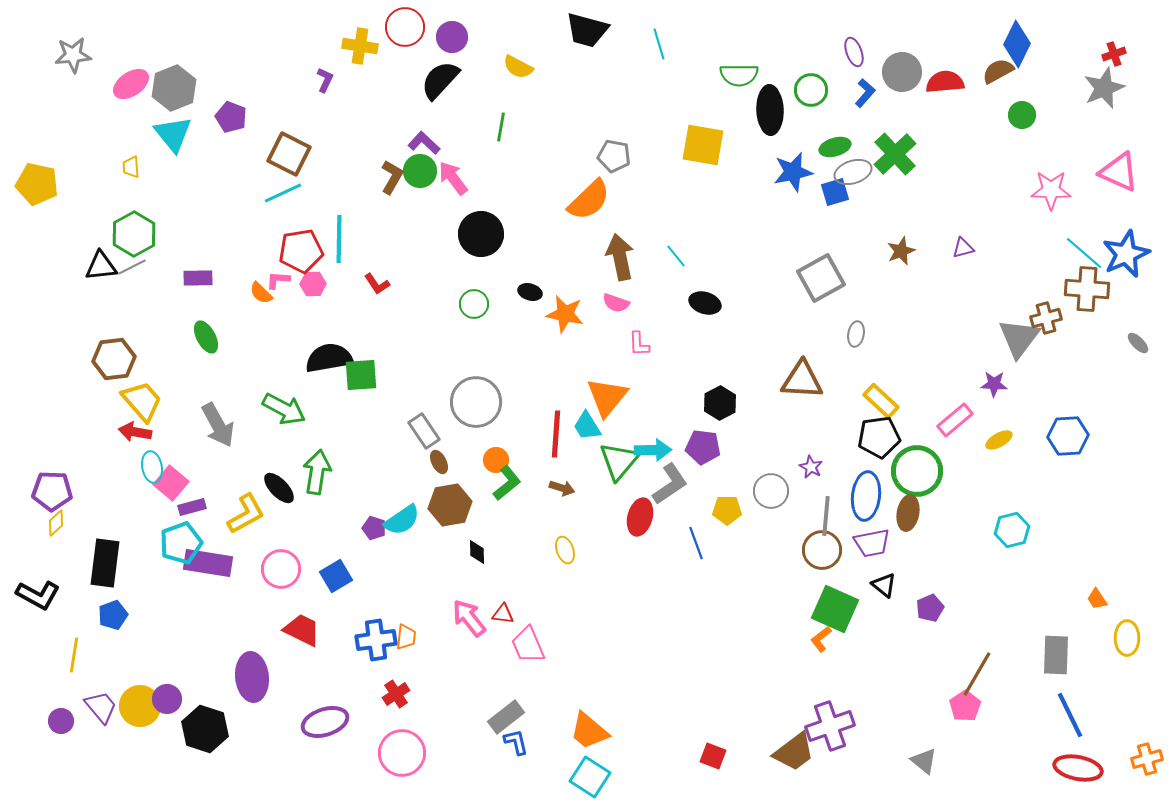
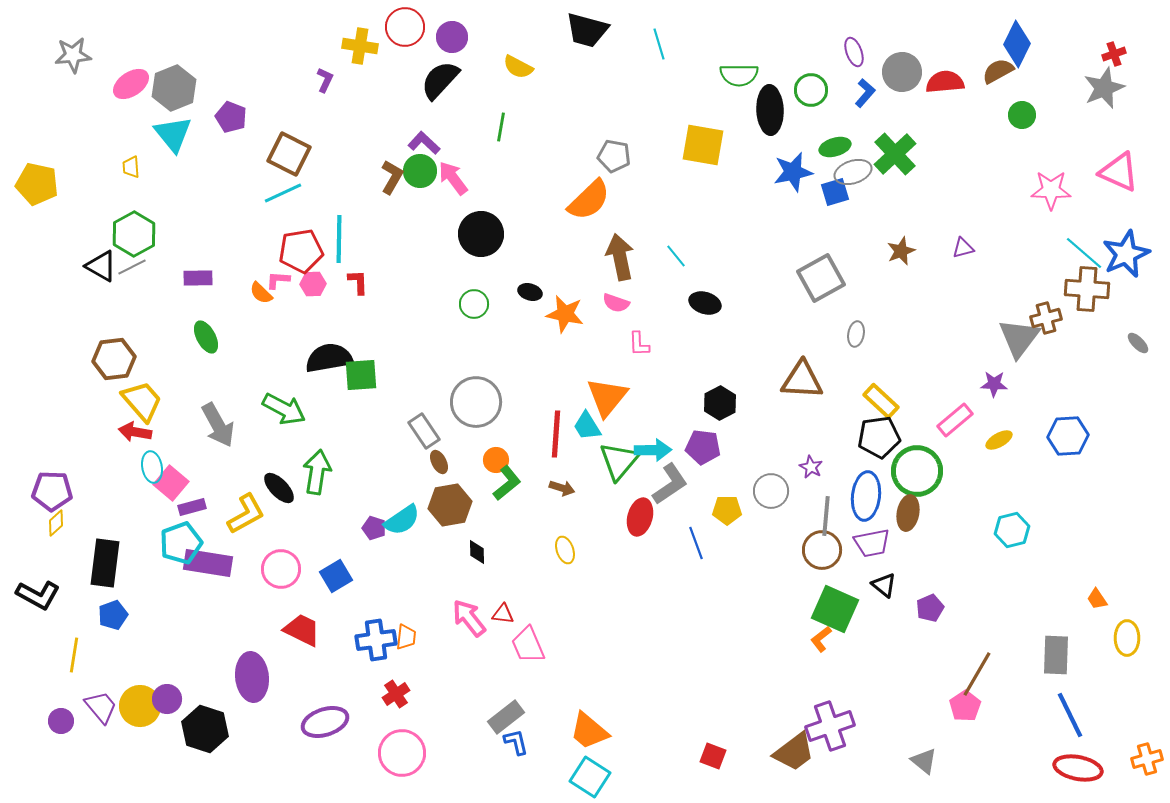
black triangle at (101, 266): rotated 36 degrees clockwise
red L-shape at (377, 284): moved 19 px left, 2 px up; rotated 148 degrees counterclockwise
